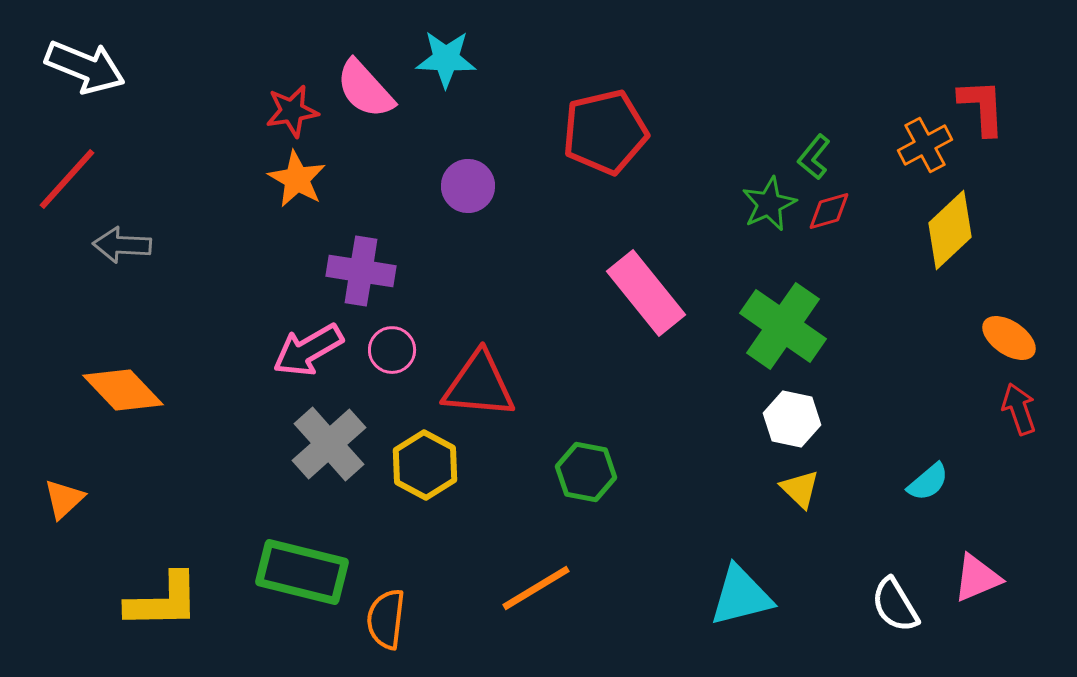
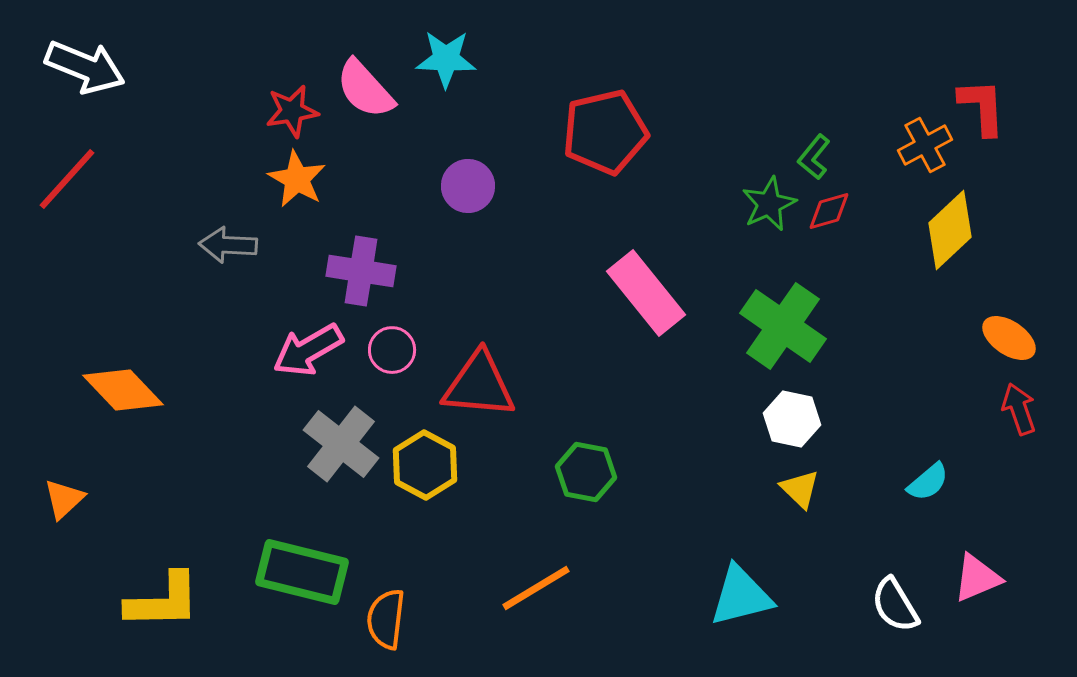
gray arrow: moved 106 px right
gray cross: moved 12 px right; rotated 10 degrees counterclockwise
